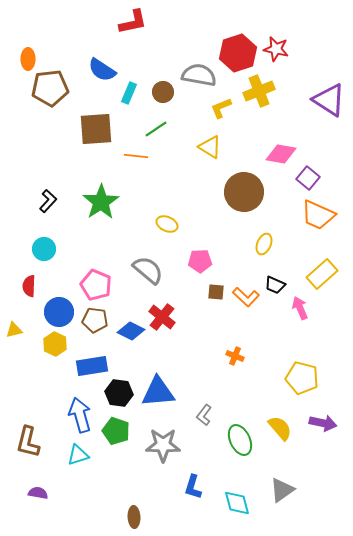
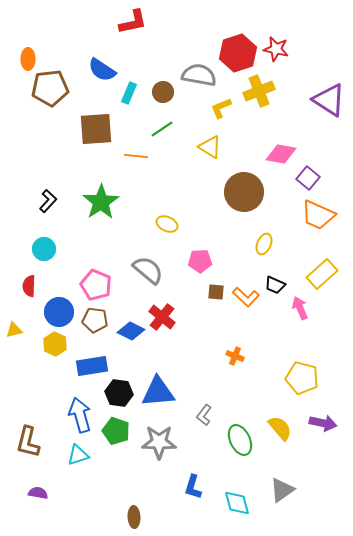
green line at (156, 129): moved 6 px right
gray star at (163, 445): moved 4 px left, 3 px up
